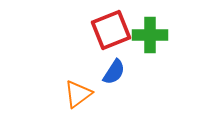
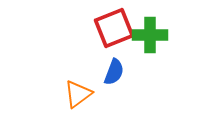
red square: moved 3 px right, 2 px up
blue semicircle: rotated 12 degrees counterclockwise
